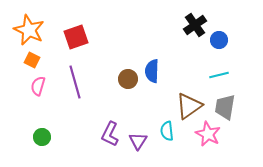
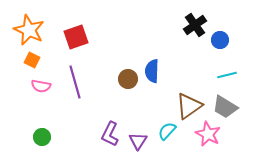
blue circle: moved 1 px right
cyan line: moved 8 px right
pink semicircle: moved 3 px right; rotated 96 degrees counterclockwise
gray trapezoid: rotated 68 degrees counterclockwise
cyan semicircle: rotated 48 degrees clockwise
